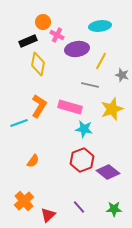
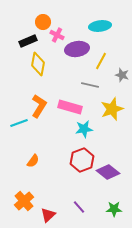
cyan star: rotated 18 degrees counterclockwise
